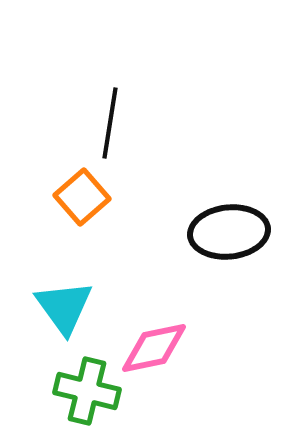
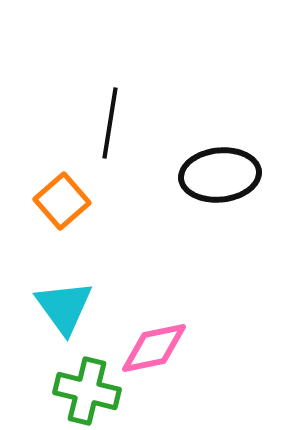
orange square: moved 20 px left, 4 px down
black ellipse: moved 9 px left, 57 px up
